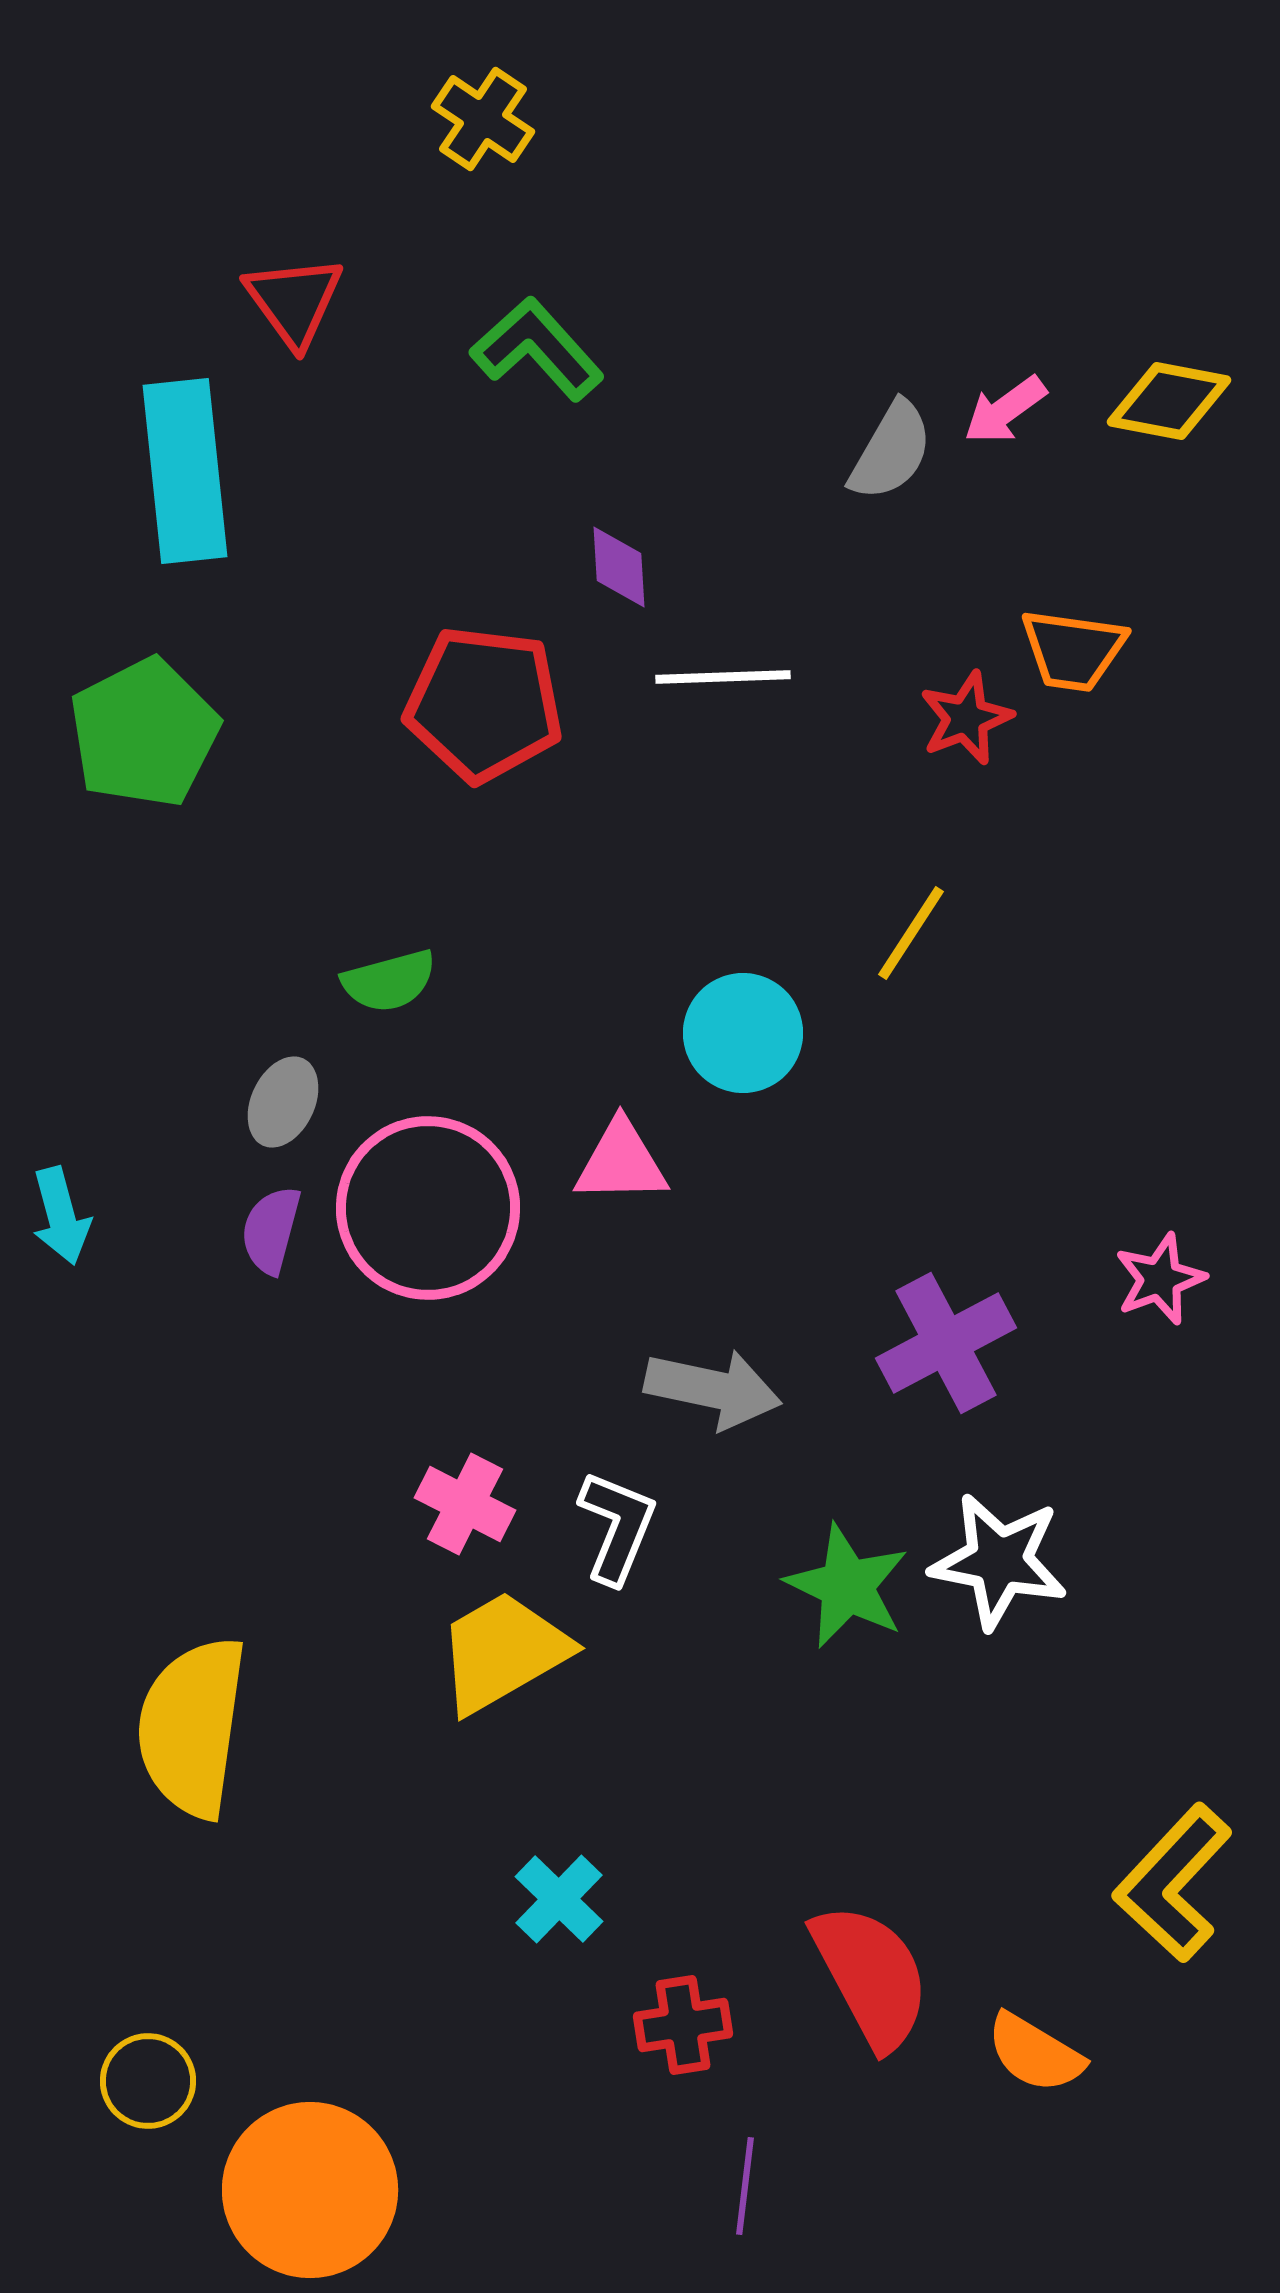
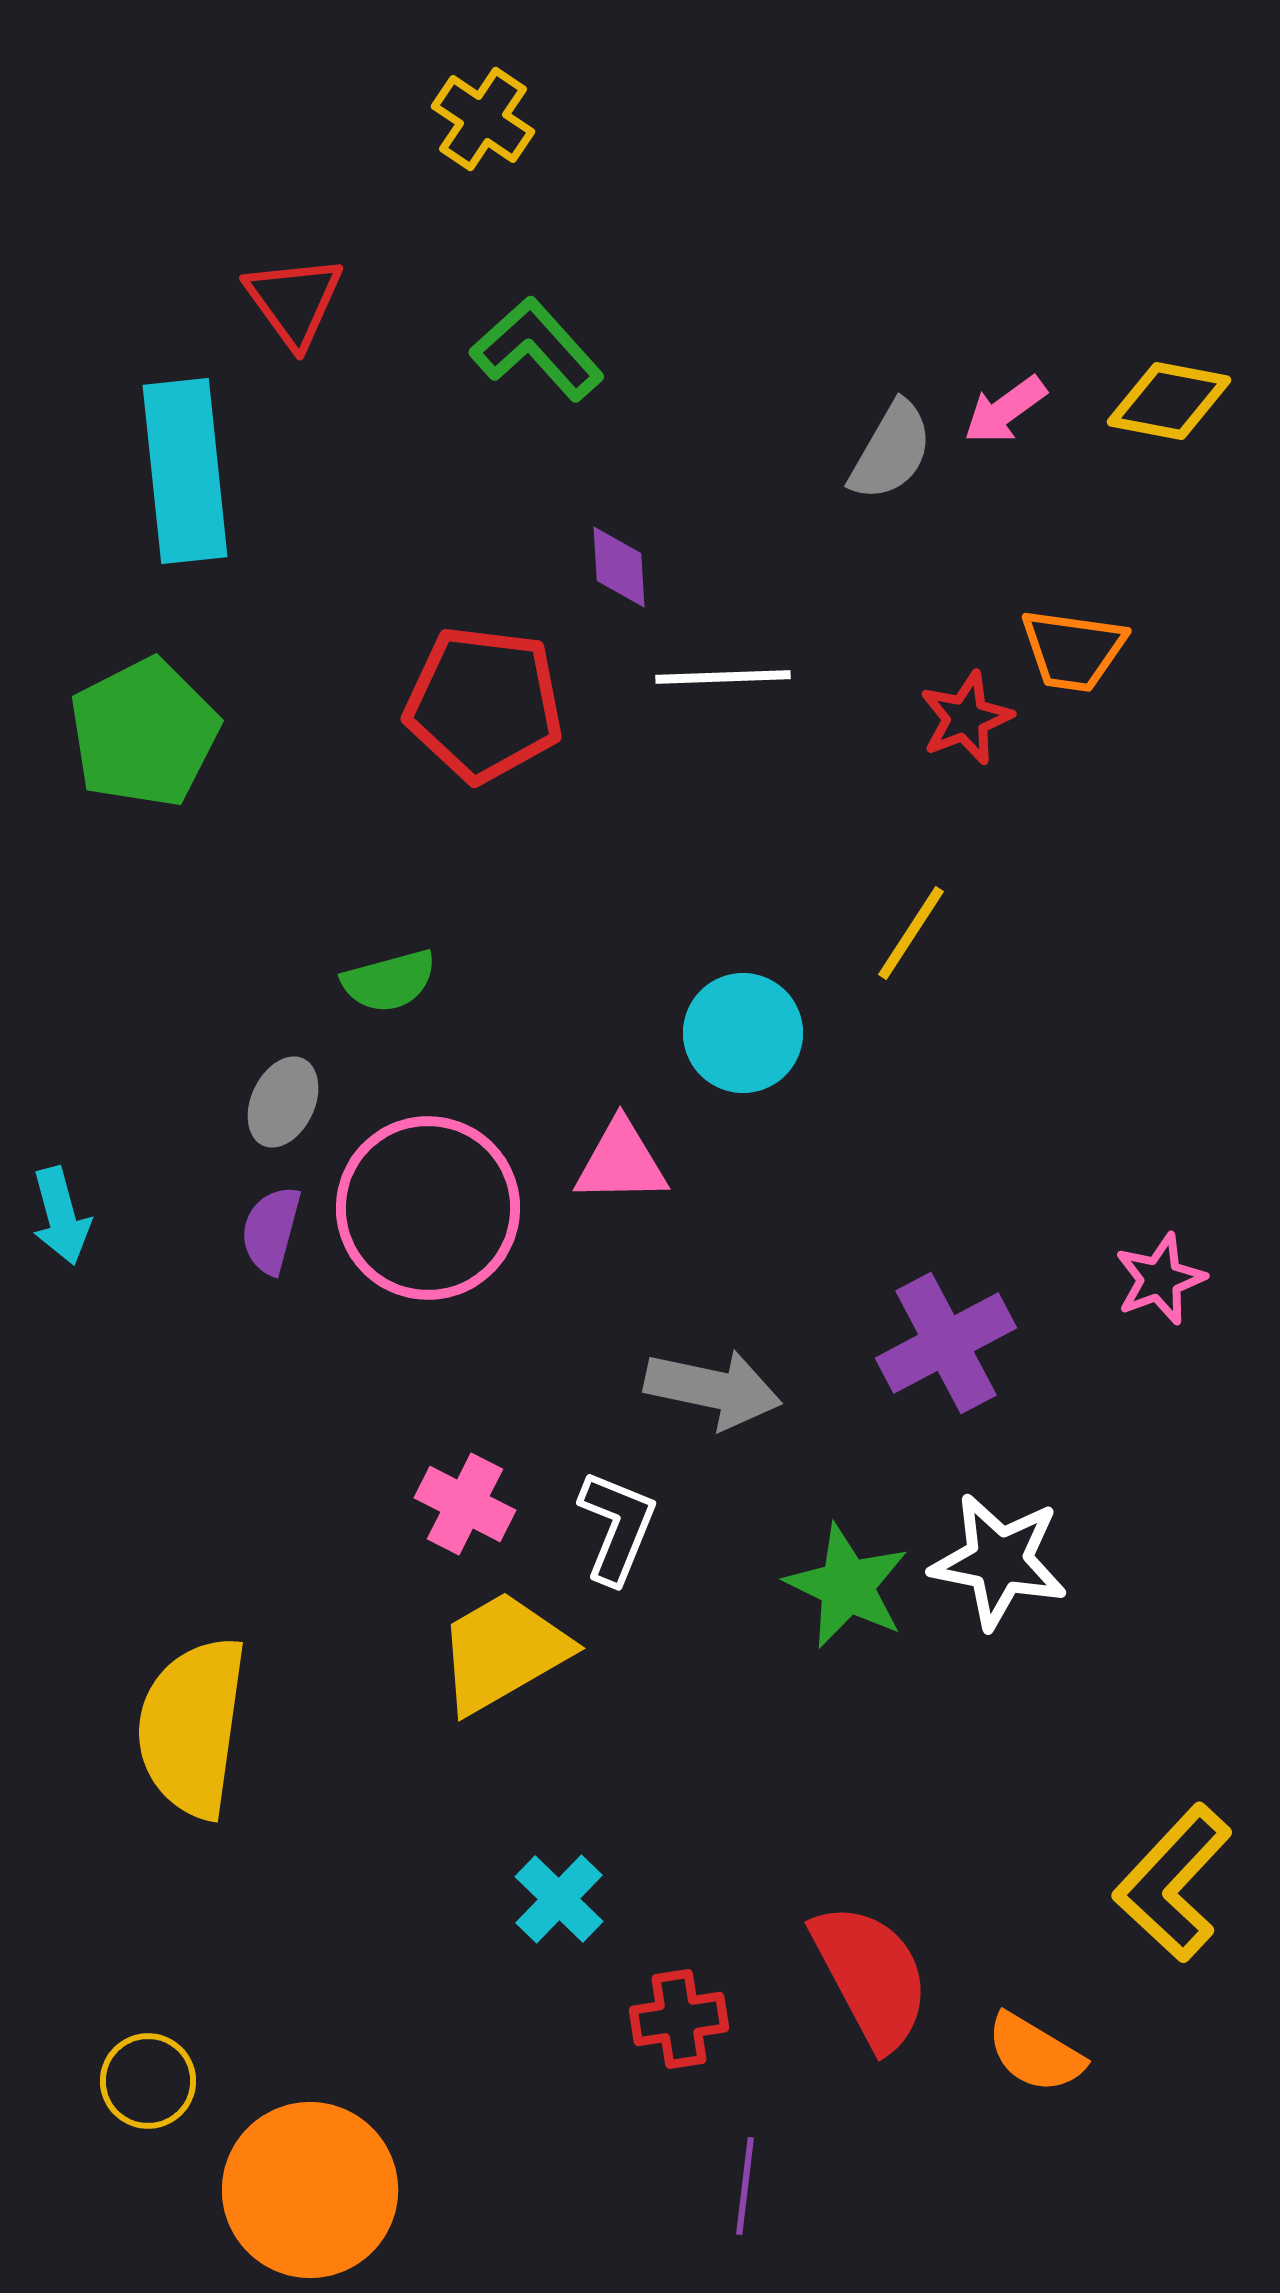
red cross: moved 4 px left, 6 px up
